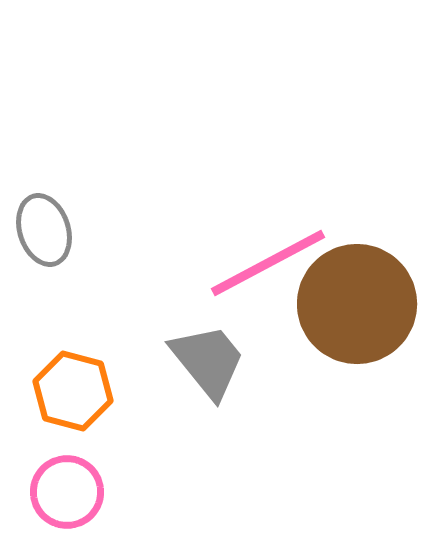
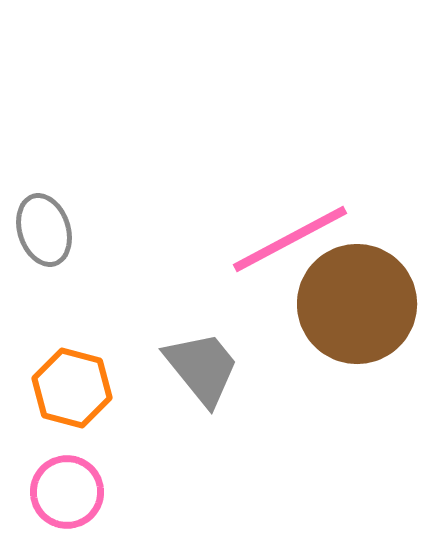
pink line: moved 22 px right, 24 px up
gray trapezoid: moved 6 px left, 7 px down
orange hexagon: moved 1 px left, 3 px up
